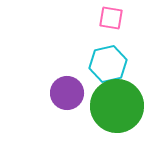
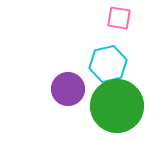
pink square: moved 8 px right
purple circle: moved 1 px right, 4 px up
